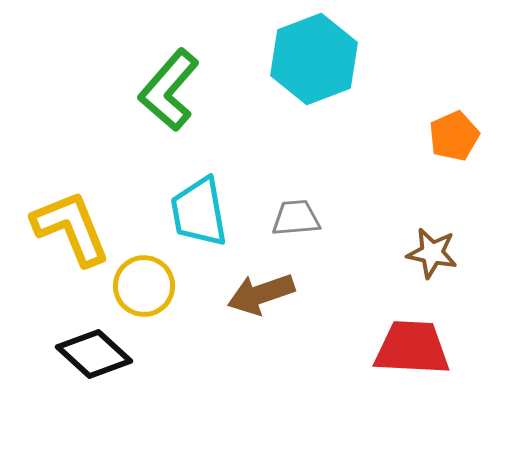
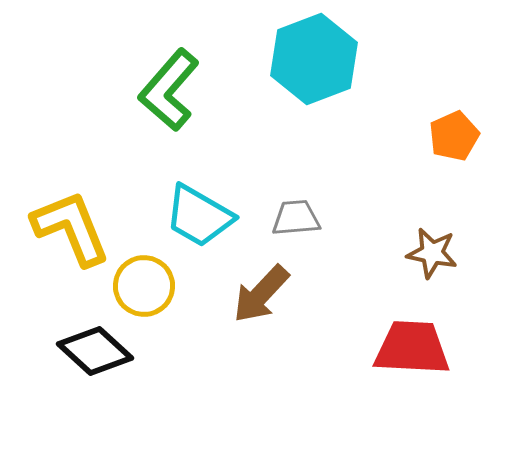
cyan trapezoid: moved 4 px down; rotated 50 degrees counterclockwise
brown arrow: rotated 28 degrees counterclockwise
black diamond: moved 1 px right, 3 px up
